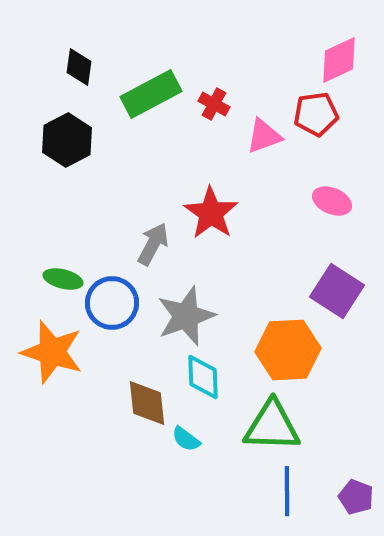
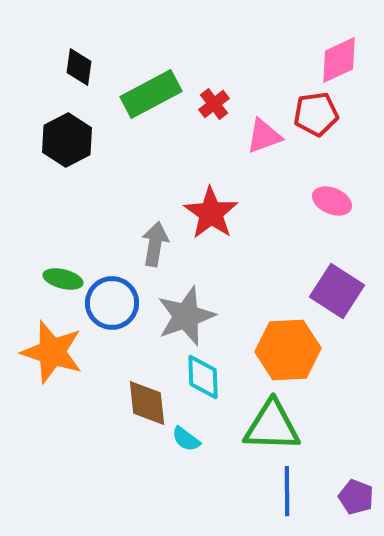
red cross: rotated 24 degrees clockwise
gray arrow: moved 2 px right; rotated 18 degrees counterclockwise
